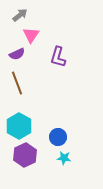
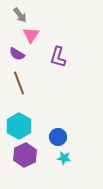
gray arrow: rotated 91 degrees clockwise
purple semicircle: rotated 56 degrees clockwise
brown line: moved 2 px right
